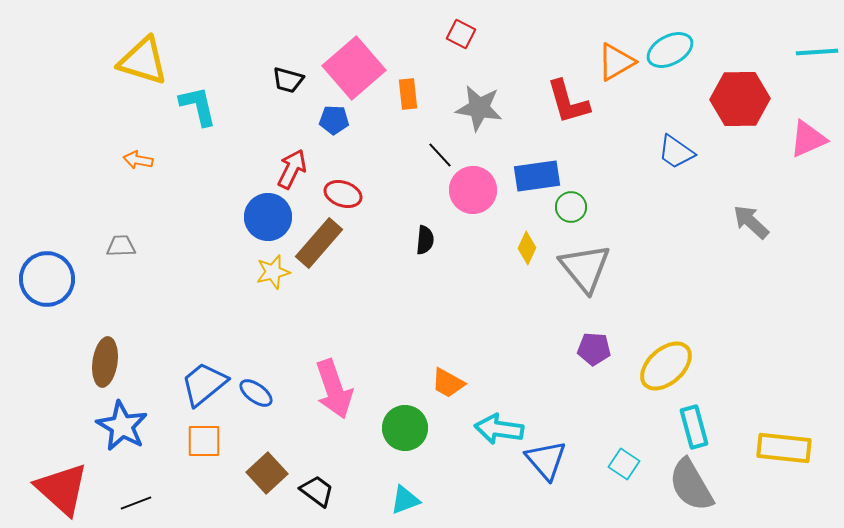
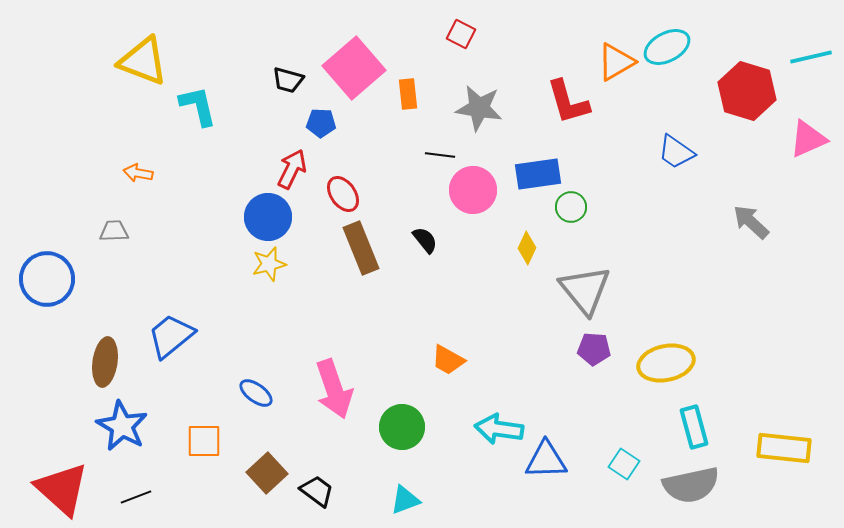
cyan ellipse at (670, 50): moved 3 px left, 3 px up
cyan line at (817, 52): moved 6 px left, 5 px down; rotated 9 degrees counterclockwise
yellow triangle at (143, 61): rotated 4 degrees clockwise
red hexagon at (740, 99): moved 7 px right, 8 px up; rotated 18 degrees clockwise
blue pentagon at (334, 120): moved 13 px left, 3 px down
black line at (440, 155): rotated 40 degrees counterclockwise
orange arrow at (138, 160): moved 13 px down
blue rectangle at (537, 176): moved 1 px right, 2 px up
red ellipse at (343, 194): rotated 36 degrees clockwise
black semicircle at (425, 240): rotated 44 degrees counterclockwise
brown rectangle at (319, 243): moved 42 px right, 5 px down; rotated 63 degrees counterclockwise
gray trapezoid at (121, 246): moved 7 px left, 15 px up
gray triangle at (585, 268): moved 22 px down
yellow star at (273, 272): moved 4 px left, 8 px up
yellow ellipse at (666, 366): moved 3 px up; rotated 30 degrees clockwise
orange trapezoid at (448, 383): moved 23 px up
blue trapezoid at (204, 384): moved 33 px left, 48 px up
green circle at (405, 428): moved 3 px left, 1 px up
blue triangle at (546, 460): rotated 51 degrees counterclockwise
gray semicircle at (691, 485): rotated 72 degrees counterclockwise
black line at (136, 503): moved 6 px up
